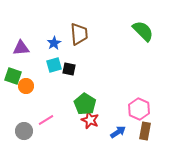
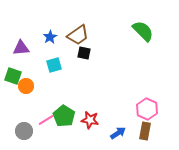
brown trapezoid: moved 1 px left, 1 px down; rotated 60 degrees clockwise
blue star: moved 4 px left, 6 px up
black square: moved 15 px right, 16 px up
green pentagon: moved 21 px left, 12 px down
pink hexagon: moved 8 px right
red star: rotated 12 degrees counterclockwise
blue arrow: moved 1 px down
